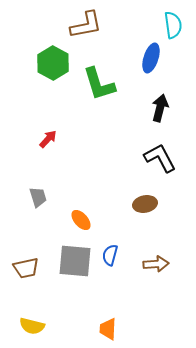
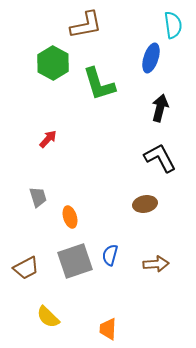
orange ellipse: moved 11 px left, 3 px up; rotated 25 degrees clockwise
gray square: rotated 24 degrees counterclockwise
brown trapezoid: rotated 16 degrees counterclockwise
yellow semicircle: moved 16 px right, 9 px up; rotated 30 degrees clockwise
